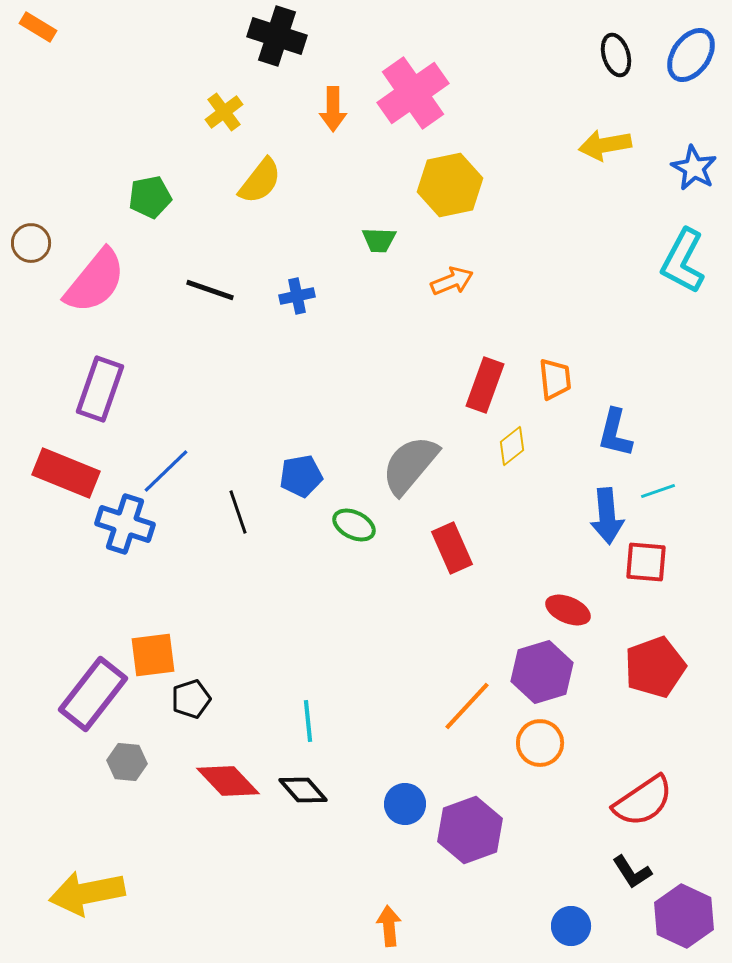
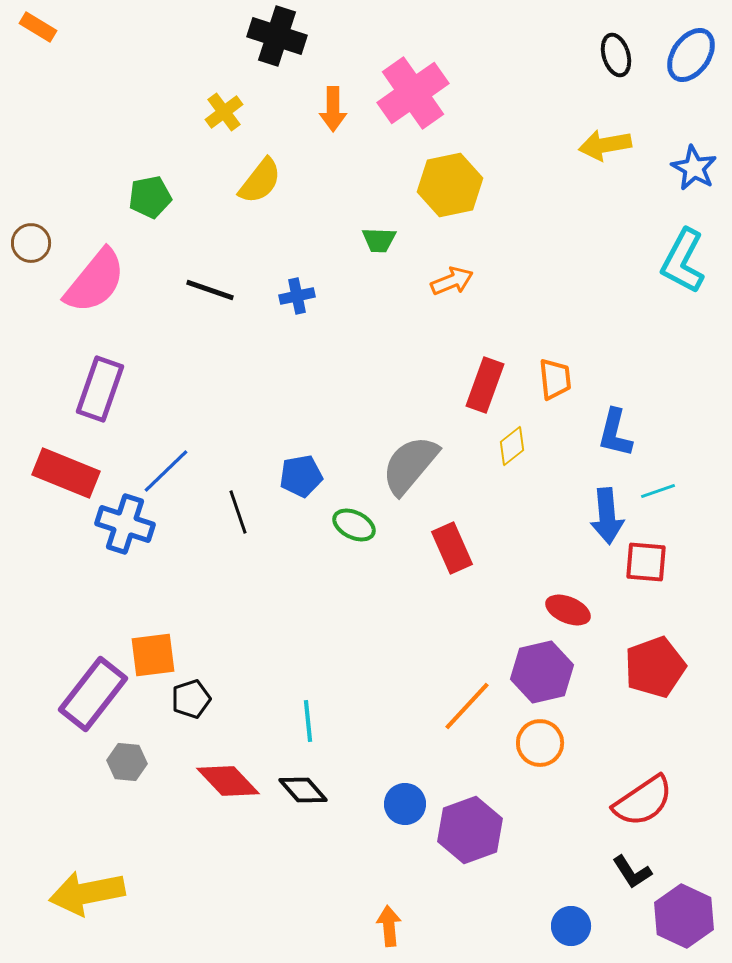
purple hexagon at (542, 672): rotated 4 degrees clockwise
